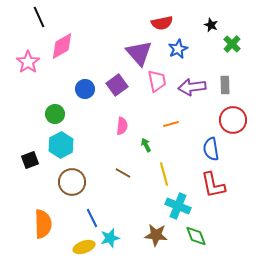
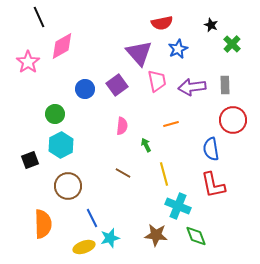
brown circle: moved 4 px left, 4 px down
